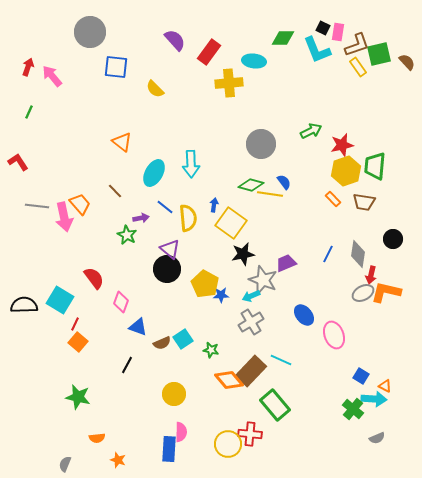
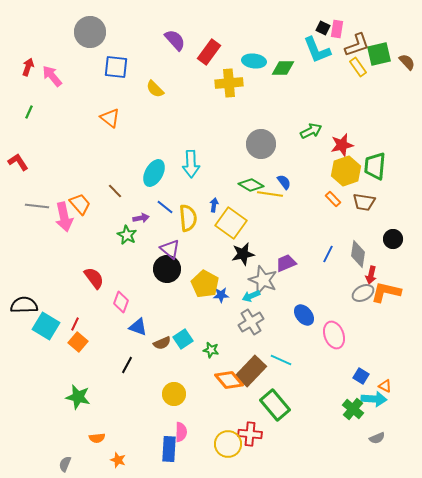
pink rectangle at (338, 32): moved 1 px left, 3 px up
green diamond at (283, 38): moved 30 px down
orange triangle at (122, 142): moved 12 px left, 24 px up
green diamond at (251, 185): rotated 15 degrees clockwise
cyan square at (60, 300): moved 14 px left, 26 px down
